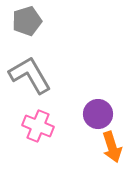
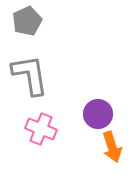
gray pentagon: rotated 8 degrees counterclockwise
gray L-shape: rotated 21 degrees clockwise
pink cross: moved 3 px right, 3 px down
